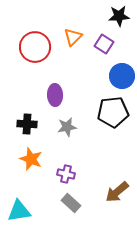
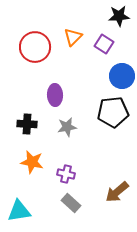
orange star: moved 1 px right, 3 px down; rotated 10 degrees counterclockwise
